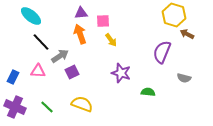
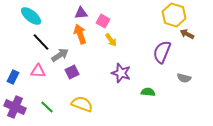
pink square: rotated 32 degrees clockwise
gray arrow: moved 1 px up
